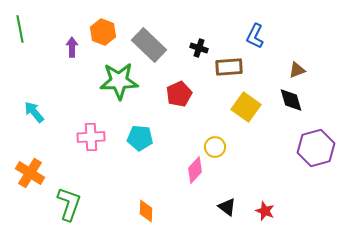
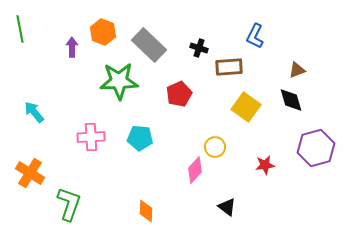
red star: moved 46 px up; rotated 30 degrees counterclockwise
